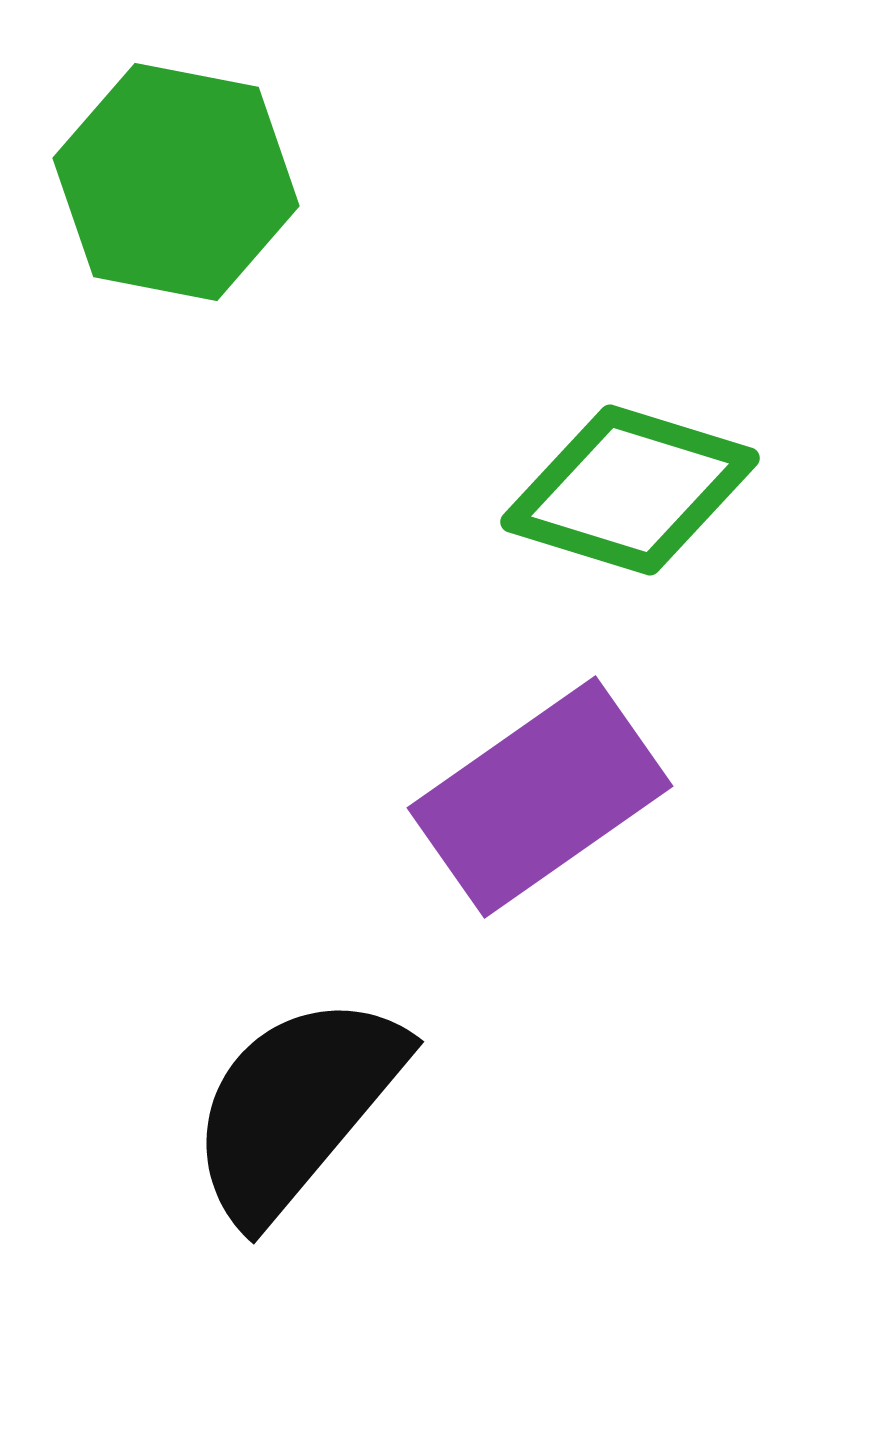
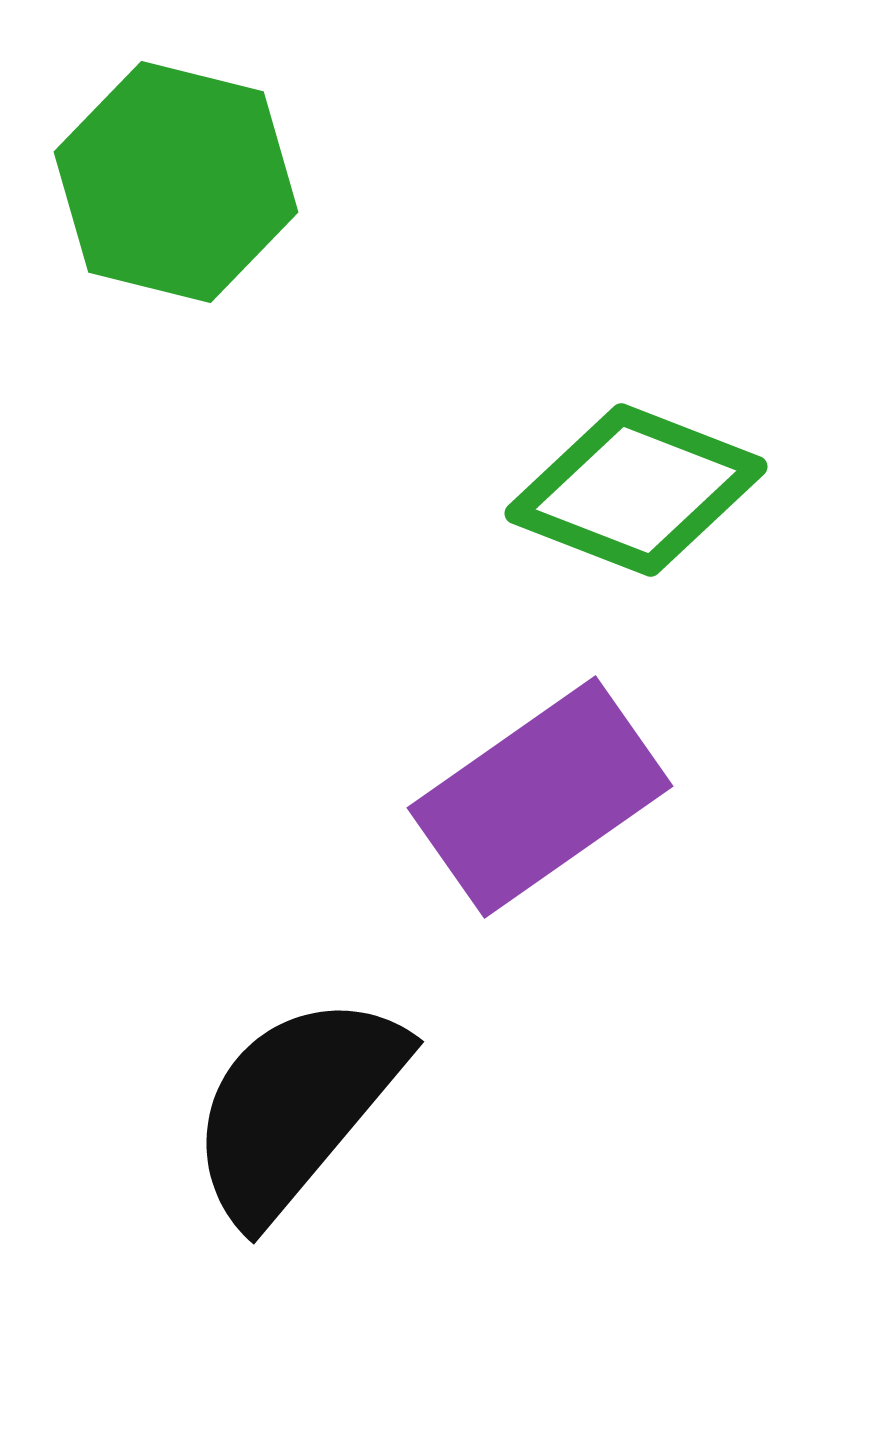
green hexagon: rotated 3 degrees clockwise
green diamond: moved 6 px right; rotated 4 degrees clockwise
